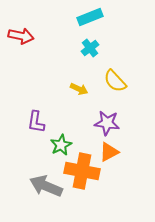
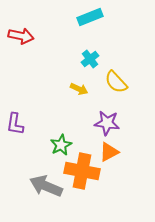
cyan cross: moved 11 px down
yellow semicircle: moved 1 px right, 1 px down
purple L-shape: moved 21 px left, 2 px down
